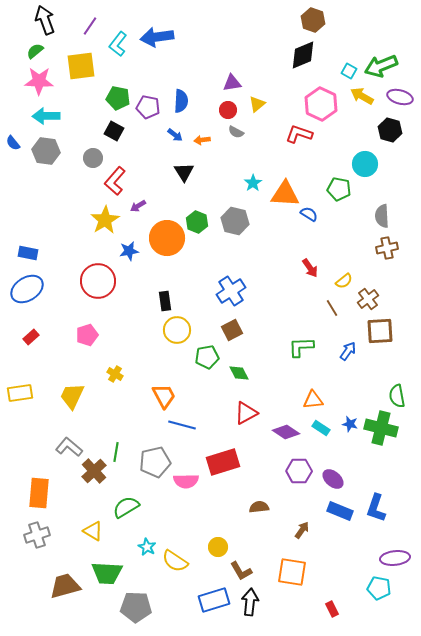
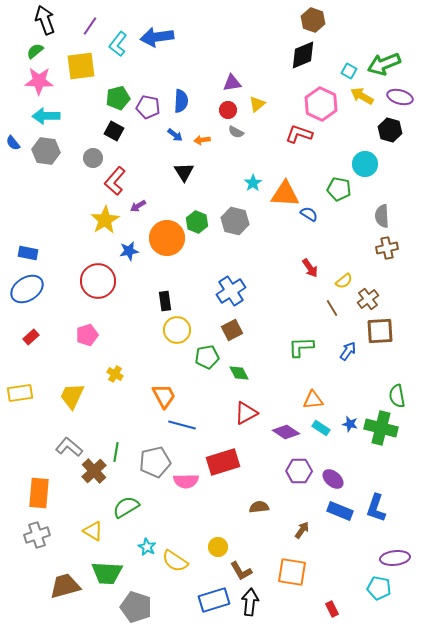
green arrow at (381, 66): moved 3 px right, 2 px up
green pentagon at (118, 98): rotated 25 degrees counterclockwise
gray pentagon at (136, 607): rotated 16 degrees clockwise
